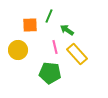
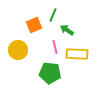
green line: moved 4 px right, 1 px up
orange square: moved 4 px right; rotated 21 degrees counterclockwise
yellow rectangle: rotated 45 degrees counterclockwise
